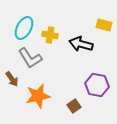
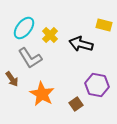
cyan ellipse: rotated 10 degrees clockwise
yellow cross: rotated 35 degrees clockwise
orange star: moved 4 px right, 2 px up; rotated 30 degrees counterclockwise
brown square: moved 2 px right, 2 px up
